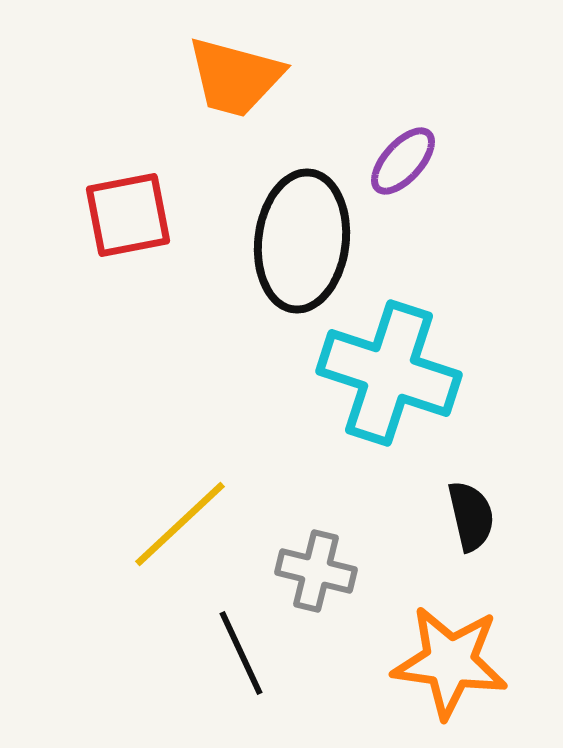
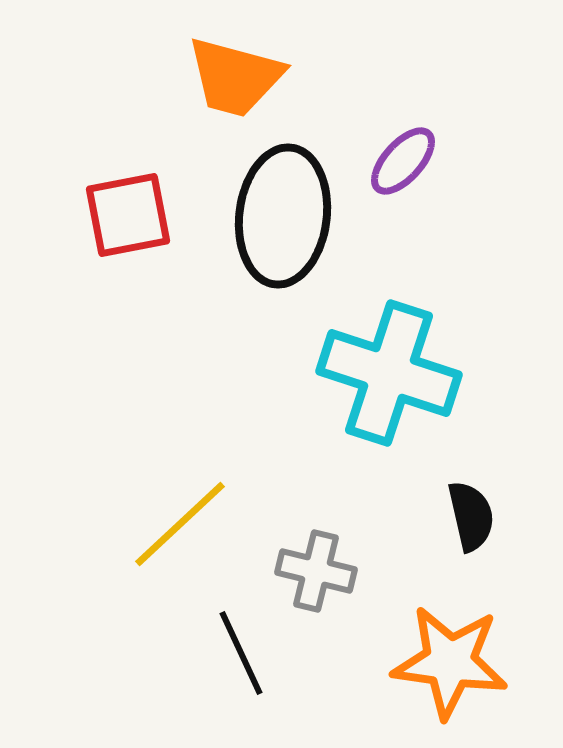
black ellipse: moved 19 px left, 25 px up
